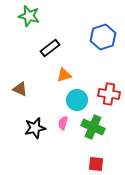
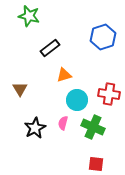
brown triangle: rotated 35 degrees clockwise
black star: rotated 15 degrees counterclockwise
